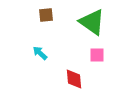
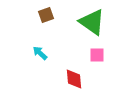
brown square: rotated 14 degrees counterclockwise
